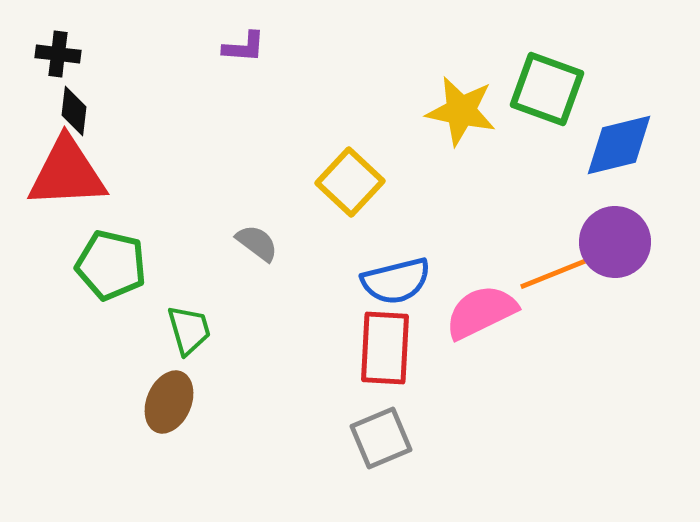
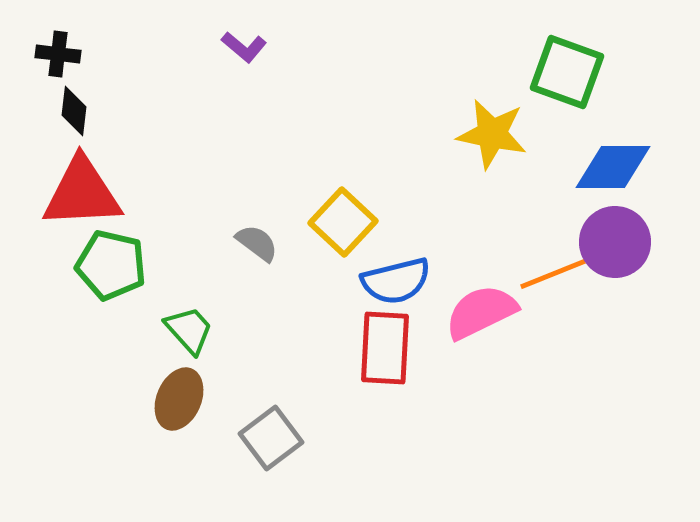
purple L-shape: rotated 36 degrees clockwise
green square: moved 20 px right, 17 px up
yellow star: moved 31 px right, 23 px down
blue diamond: moved 6 px left, 22 px down; rotated 14 degrees clockwise
red triangle: moved 15 px right, 20 px down
yellow square: moved 7 px left, 40 px down
green trapezoid: rotated 26 degrees counterclockwise
brown ellipse: moved 10 px right, 3 px up
gray square: moved 110 px left; rotated 14 degrees counterclockwise
